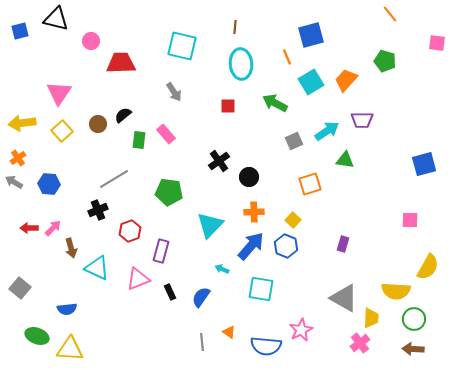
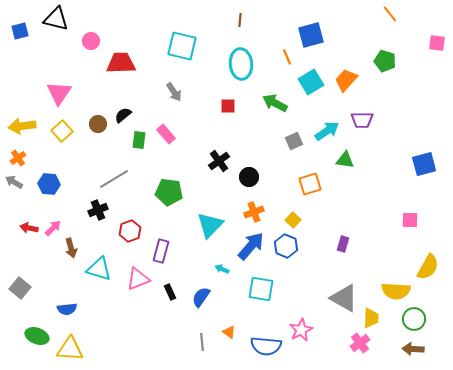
brown line at (235, 27): moved 5 px right, 7 px up
yellow arrow at (22, 123): moved 3 px down
orange cross at (254, 212): rotated 18 degrees counterclockwise
red arrow at (29, 228): rotated 12 degrees clockwise
cyan triangle at (97, 268): moved 2 px right, 1 px down; rotated 8 degrees counterclockwise
